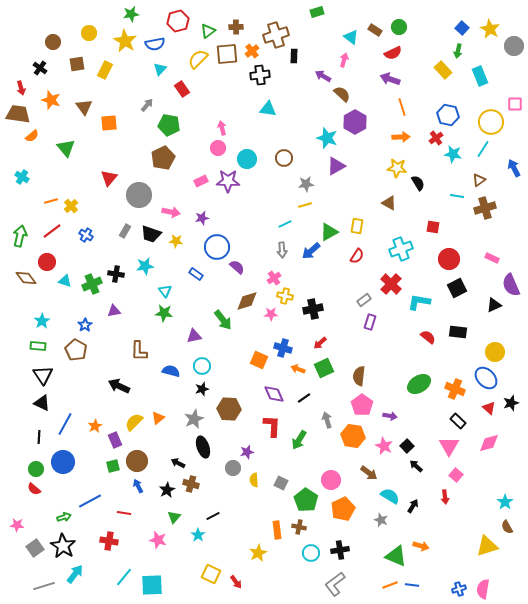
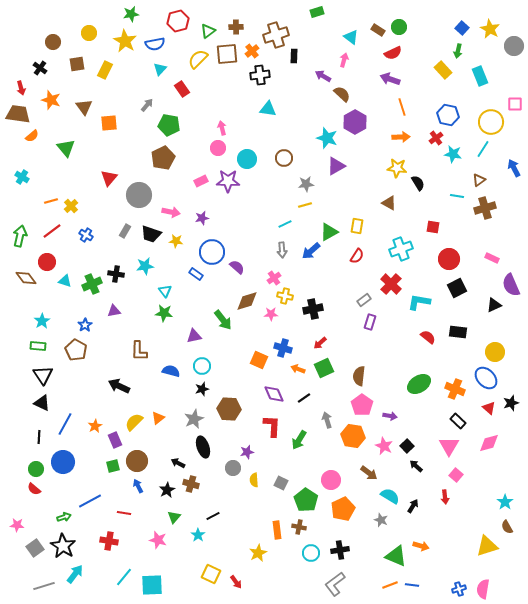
brown rectangle at (375, 30): moved 3 px right
blue circle at (217, 247): moved 5 px left, 5 px down
